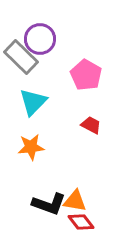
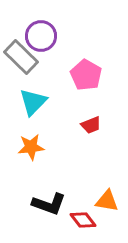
purple circle: moved 1 px right, 3 px up
red trapezoid: rotated 130 degrees clockwise
orange triangle: moved 32 px right
red diamond: moved 2 px right, 2 px up
